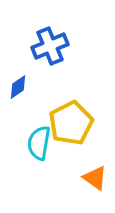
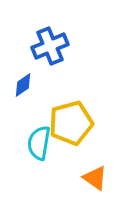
blue diamond: moved 5 px right, 2 px up
yellow pentagon: rotated 12 degrees clockwise
